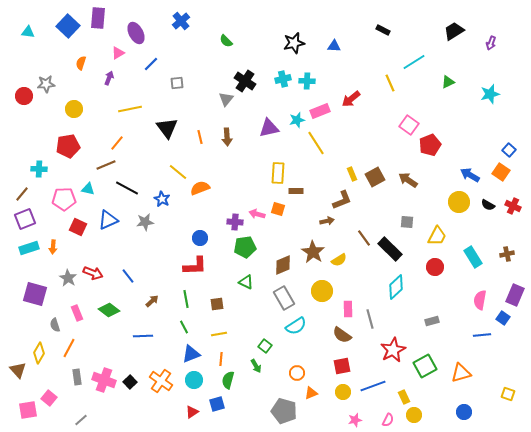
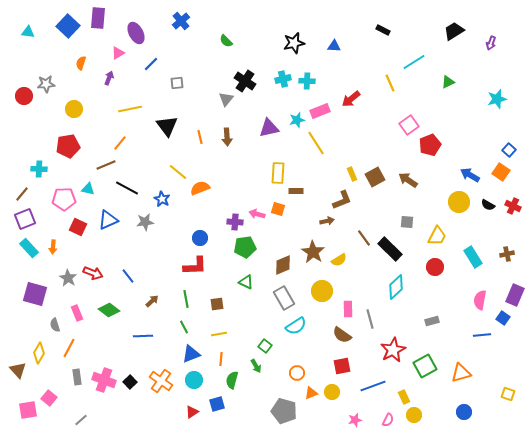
cyan star at (490, 94): moved 7 px right, 5 px down
pink square at (409, 125): rotated 18 degrees clockwise
black triangle at (167, 128): moved 2 px up
orange line at (117, 143): moved 3 px right
cyan rectangle at (29, 248): rotated 66 degrees clockwise
green semicircle at (228, 380): moved 4 px right
yellow circle at (343, 392): moved 11 px left
